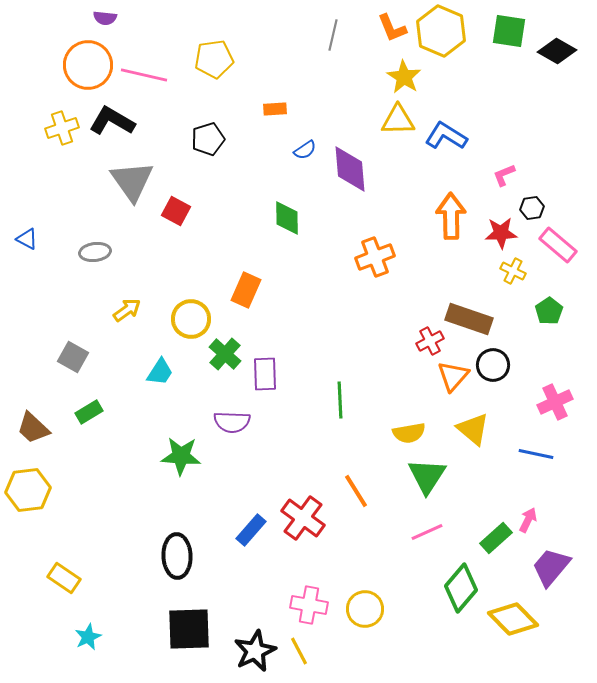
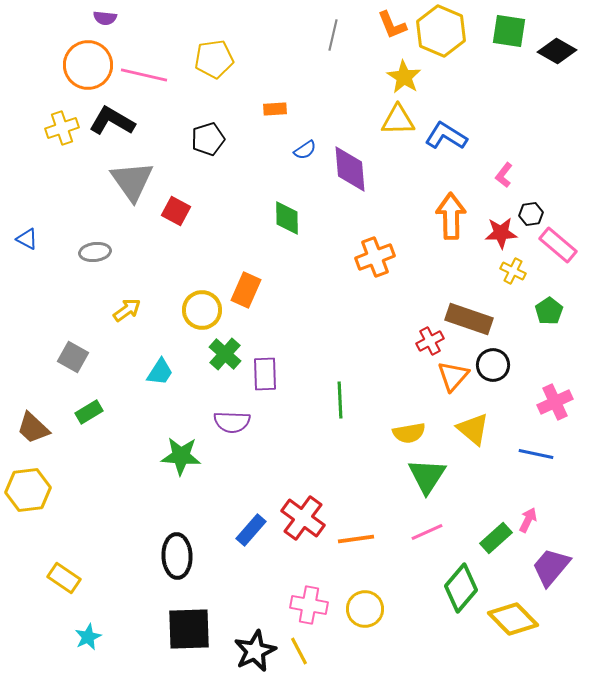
orange L-shape at (392, 28): moved 3 px up
pink L-shape at (504, 175): rotated 30 degrees counterclockwise
black hexagon at (532, 208): moved 1 px left, 6 px down
yellow circle at (191, 319): moved 11 px right, 9 px up
orange line at (356, 491): moved 48 px down; rotated 66 degrees counterclockwise
